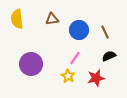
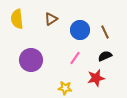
brown triangle: moved 1 px left; rotated 24 degrees counterclockwise
blue circle: moved 1 px right
black semicircle: moved 4 px left
purple circle: moved 4 px up
yellow star: moved 3 px left, 12 px down; rotated 24 degrees counterclockwise
